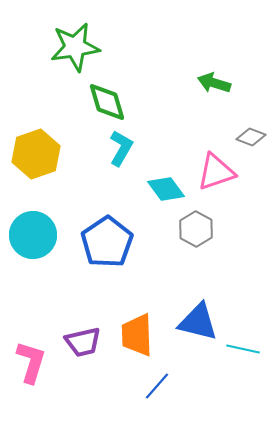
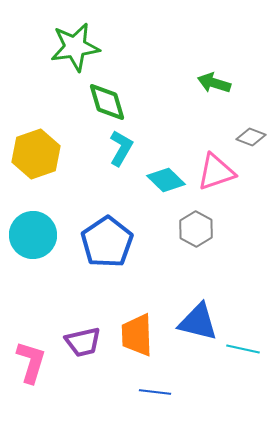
cyan diamond: moved 9 px up; rotated 9 degrees counterclockwise
blue line: moved 2 px left, 6 px down; rotated 56 degrees clockwise
